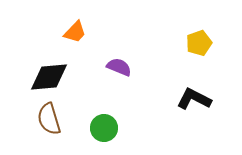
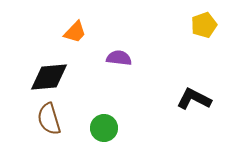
yellow pentagon: moved 5 px right, 18 px up
purple semicircle: moved 9 px up; rotated 15 degrees counterclockwise
